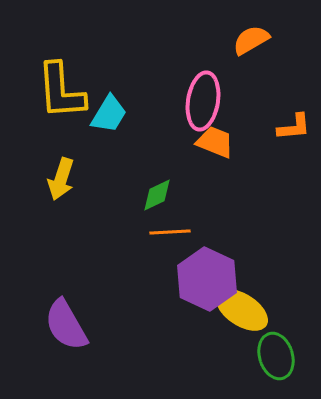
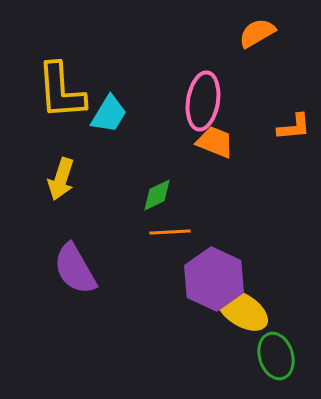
orange semicircle: moved 6 px right, 7 px up
purple hexagon: moved 7 px right
purple semicircle: moved 9 px right, 56 px up
